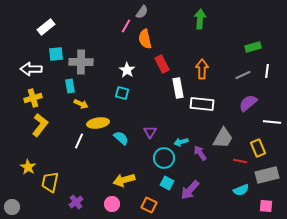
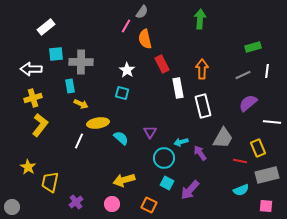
white rectangle at (202, 104): moved 1 px right, 2 px down; rotated 70 degrees clockwise
